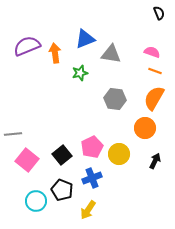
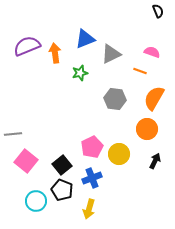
black semicircle: moved 1 px left, 2 px up
gray triangle: rotated 35 degrees counterclockwise
orange line: moved 15 px left
orange circle: moved 2 px right, 1 px down
black square: moved 10 px down
pink square: moved 1 px left, 1 px down
yellow arrow: moved 1 px right, 1 px up; rotated 18 degrees counterclockwise
